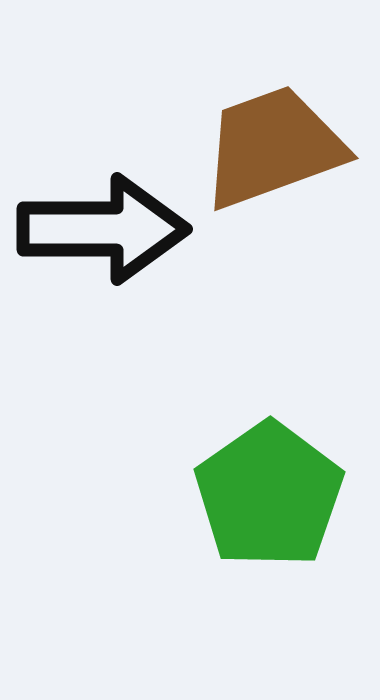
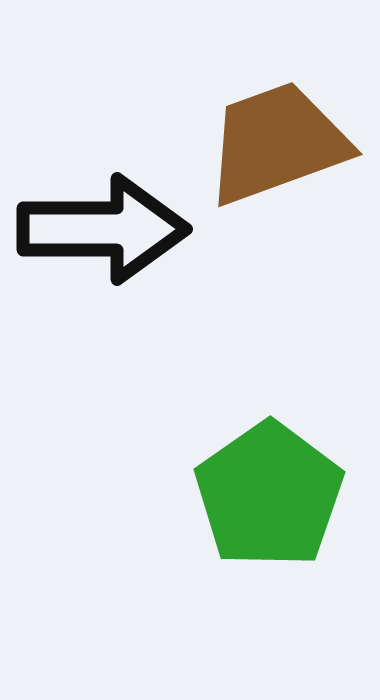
brown trapezoid: moved 4 px right, 4 px up
